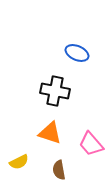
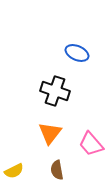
black cross: rotated 8 degrees clockwise
orange triangle: rotated 50 degrees clockwise
yellow semicircle: moved 5 px left, 9 px down
brown semicircle: moved 2 px left
